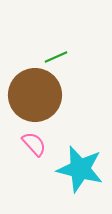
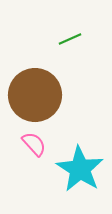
green line: moved 14 px right, 18 px up
cyan star: rotated 18 degrees clockwise
